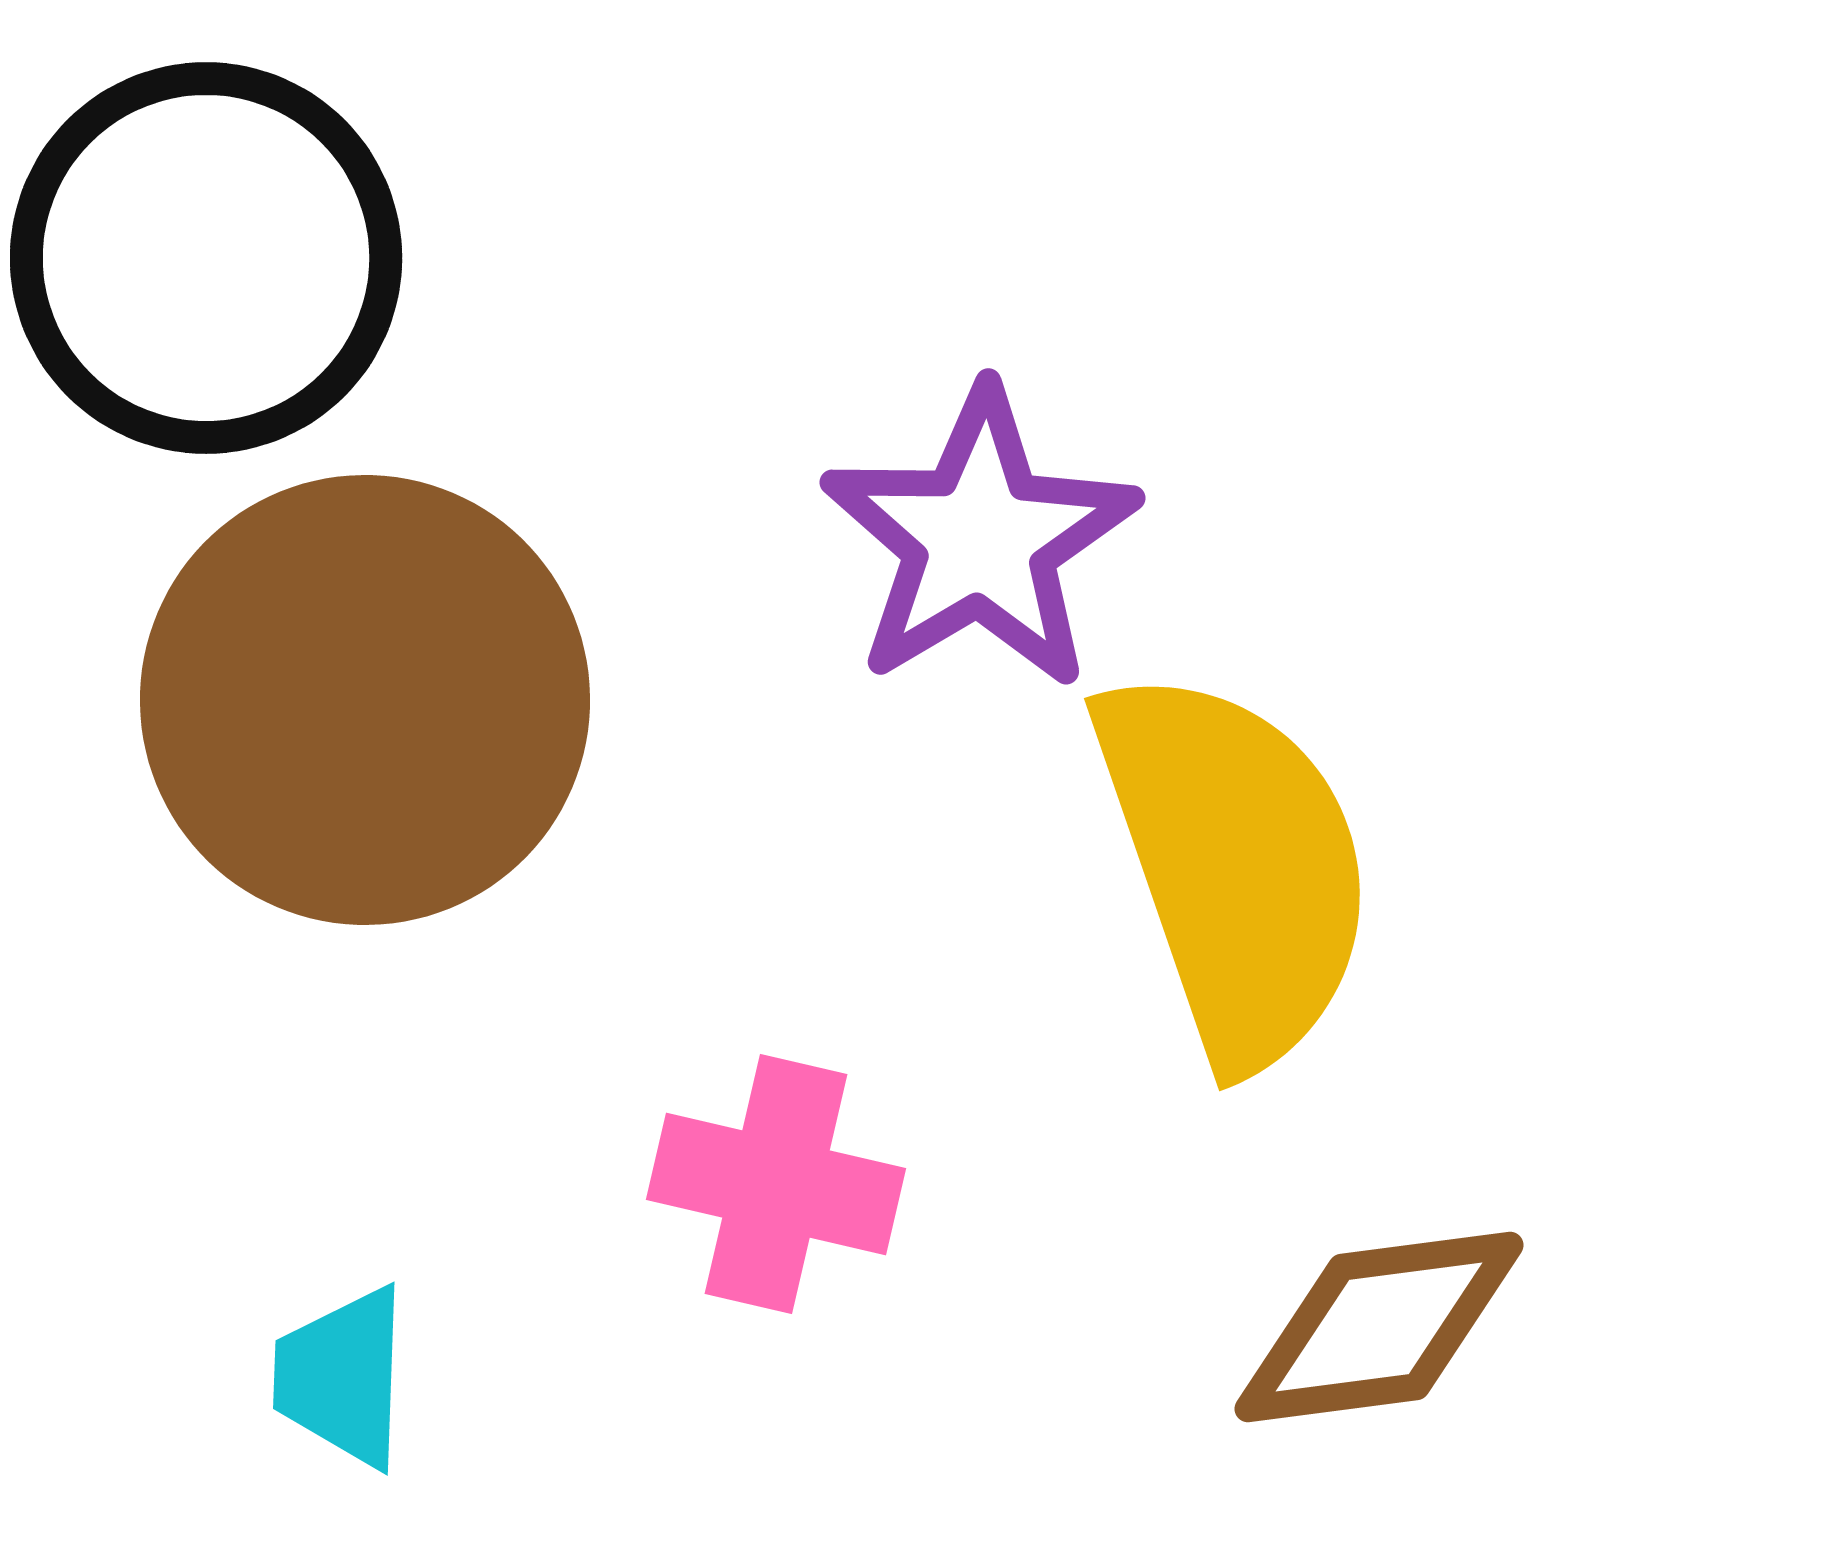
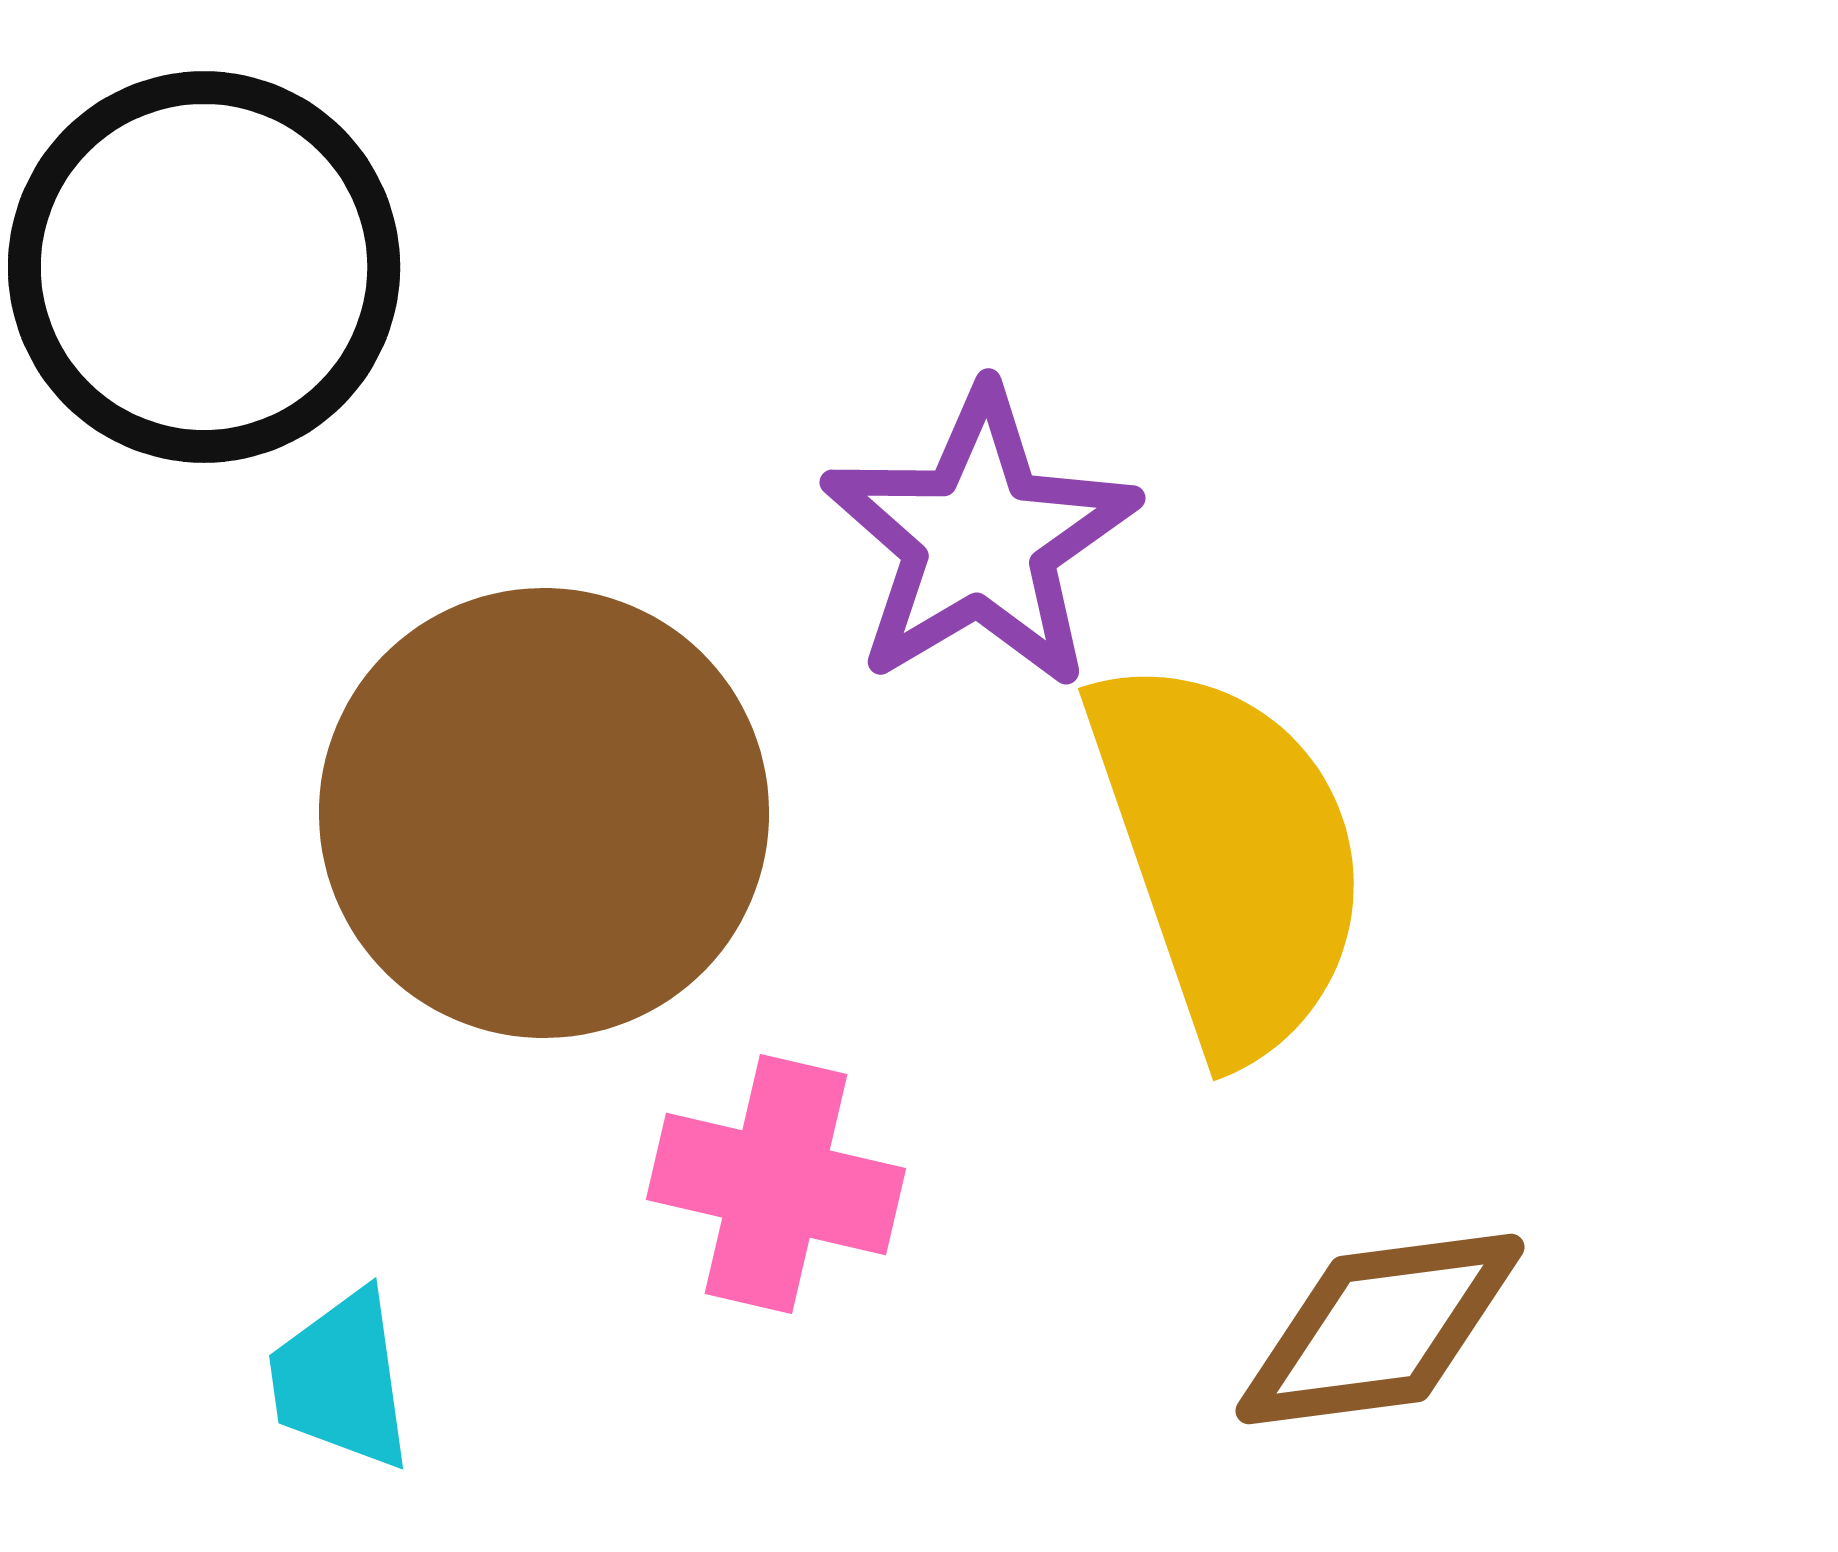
black circle: moved 2 px left, 9 px down
brown circle: moved 179 px right, 113 px down
yellow semicircle: moved 6 px left, 10 px up
brown diamond: moved 1 px right, 2 px down
cyan trapezoid: moved 1 px left, 3 px down; rotated 10 degrees counterclockwise
